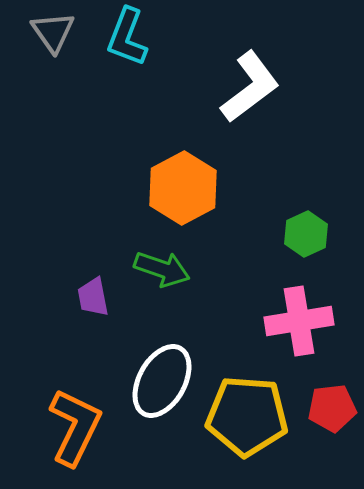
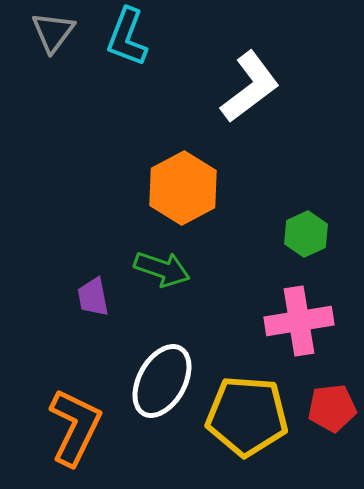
gray triangle: rotated 12 degrees clockwise
